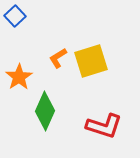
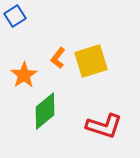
blue square: rotated 10 degrees clockwise
orange L-shape: rotated 20 degrees counterclockwise
orange star: moved 5 px right, 2 px up
green diamond: rotated 27 degrees clockwise
